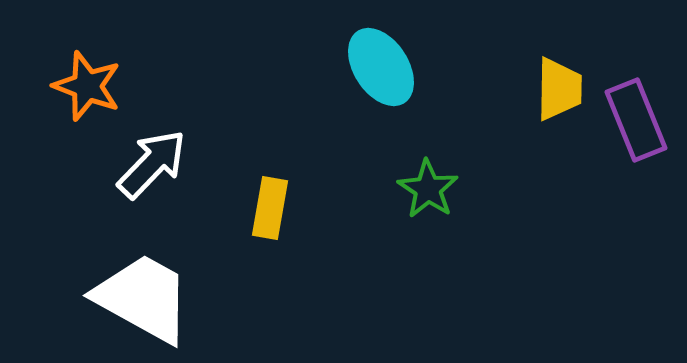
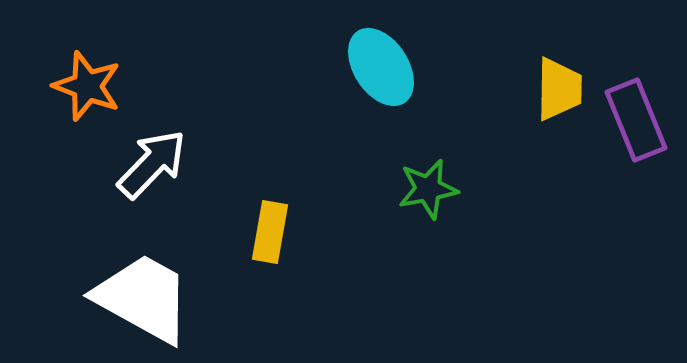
green star: rotated 28 degrees clockwise
yellow rectangle: moved 24 px down
